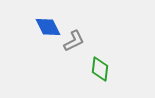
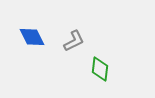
blue diamond: moved 16 px left, 10 px down
